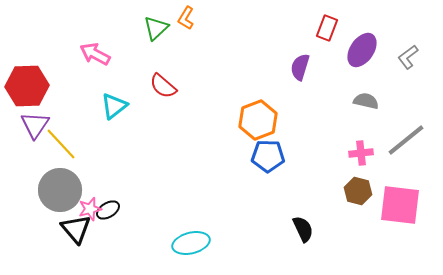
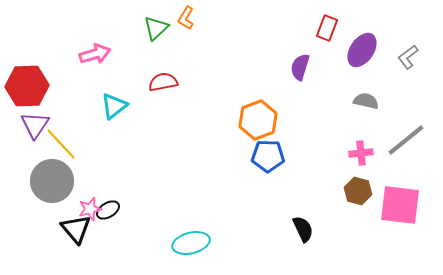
pink arrow: rotated 136 degrees clockwise
red semicircle: moved 4 px up; rotated 128 degrees clockwise
gray circle: moved 8 px left, 9 px up
